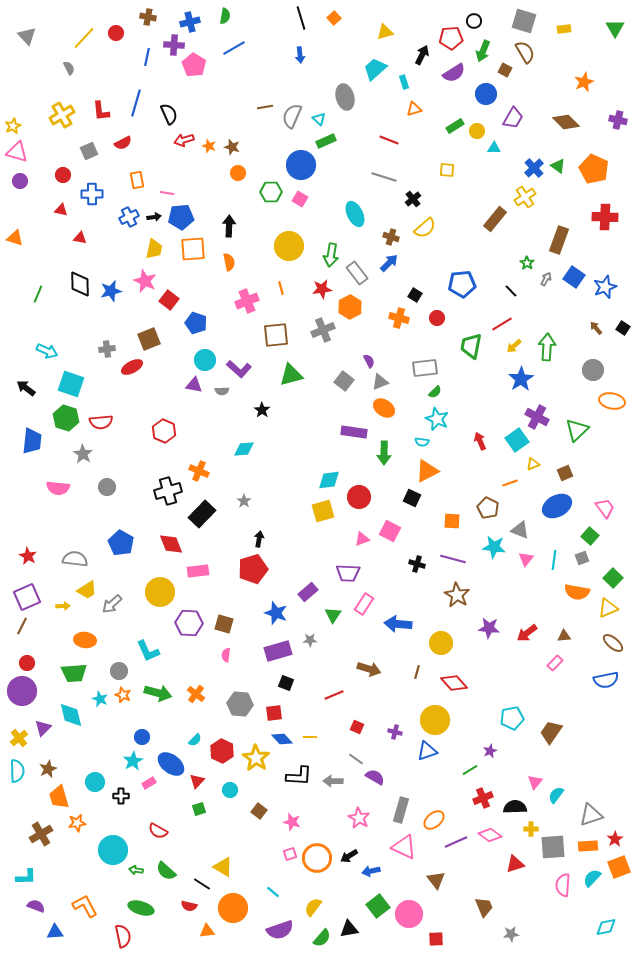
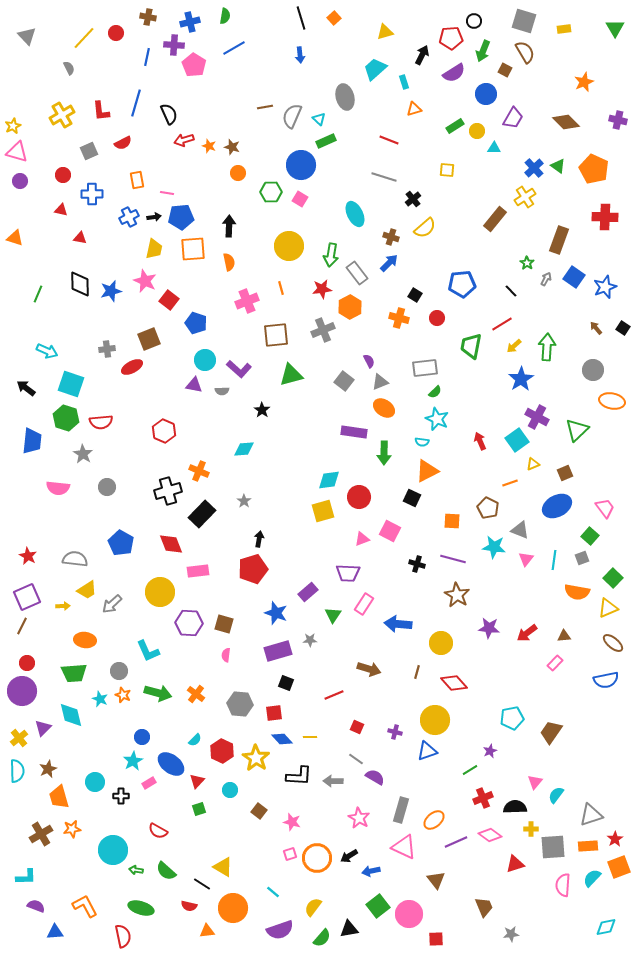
orange star at (77, 823): moved 5 px left, 6 px down
